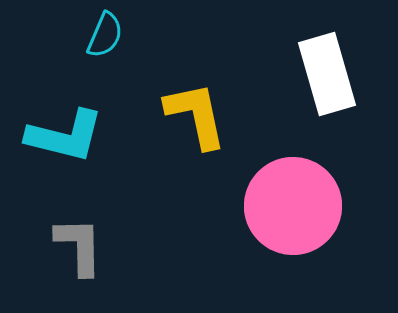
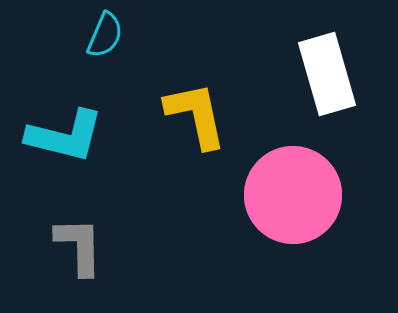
pink circle: moved 11 px up
